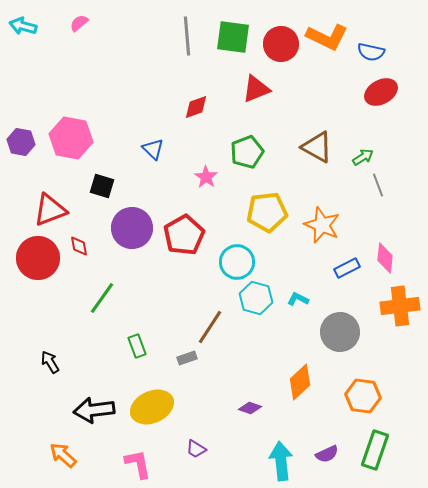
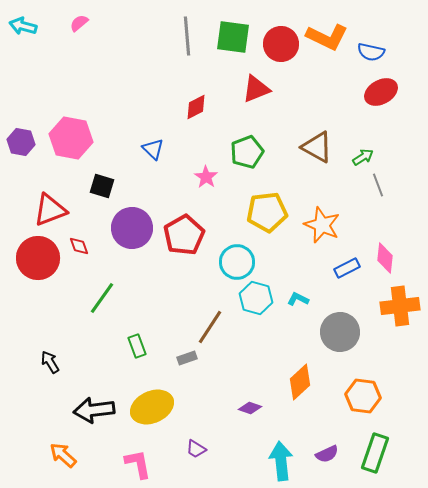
red diamond at (196, 107): rotated 8 degrees counterclockwise
red diamond at (79, 246): rotated 10 degrees counterclockwise
green rectangle at (375, 450): moved 3 px down
